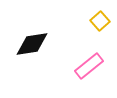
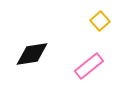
black diamond: moved 10 px down
